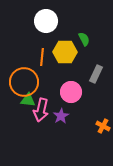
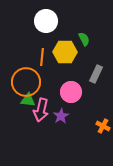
orange circle: moved 2 px right
